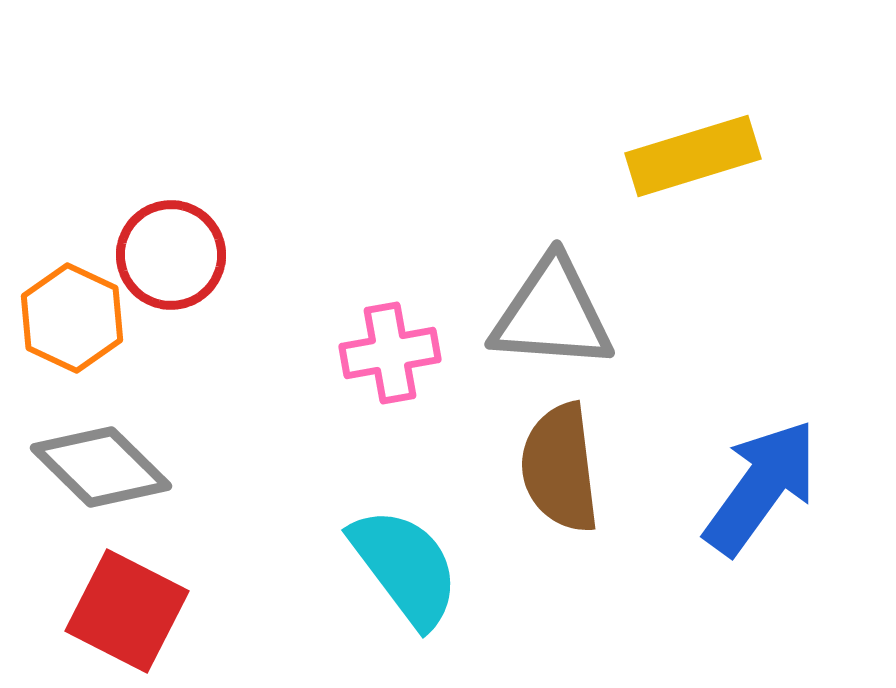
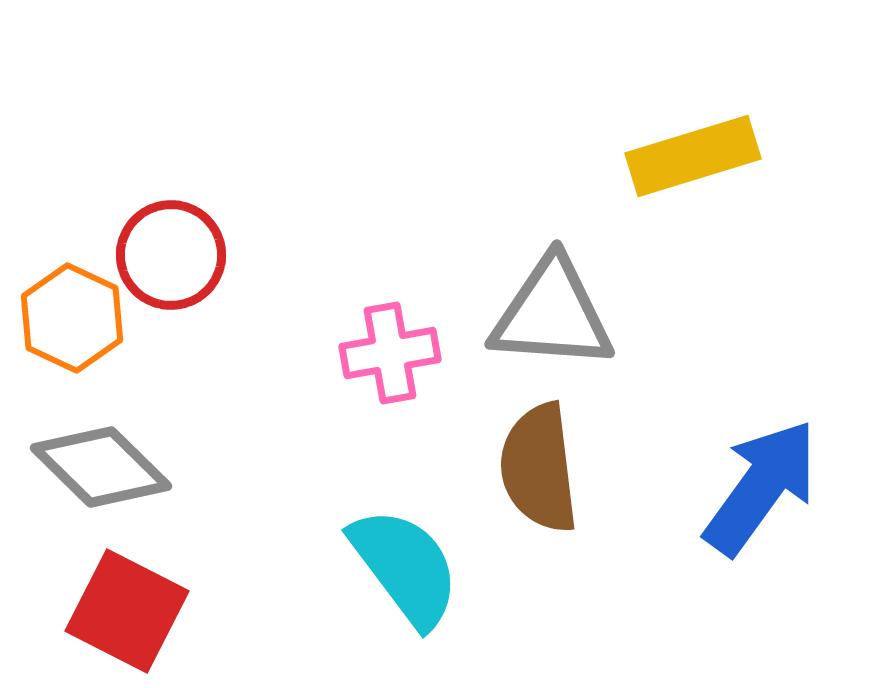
brown semicircle: moved 21 px left
